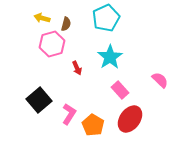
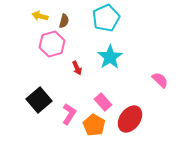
yellow arrow: moved 2 px left, 2 px up
brown semicircle: moved 2 px left, 3 px up
pink rectangle: moved 17 px left, 12 px down
orange pentagon: moved 1 px right
